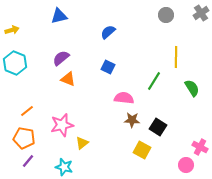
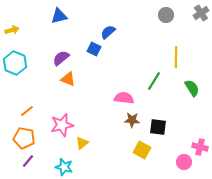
blue square: moved 14 px left, 18 px up
black square: rotated 24 degrees counterclockwise
pink cross: rotated 14 degrees counterclockwise
pink circle: moved 2 px left, 3 px up
